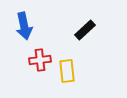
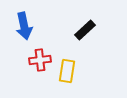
yellow rectangle: rotated 15 degrees clockwise
